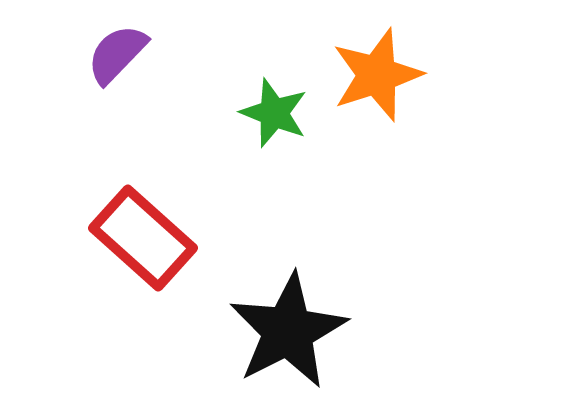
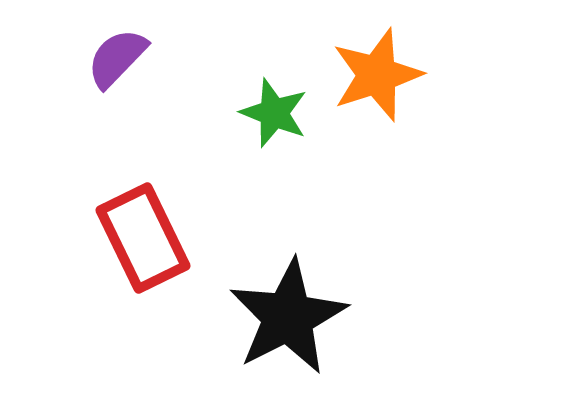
purple semicircle: moved 4 px down
red rectangle: rotated 22 degrees clockwise
black star: moved 14 px up
